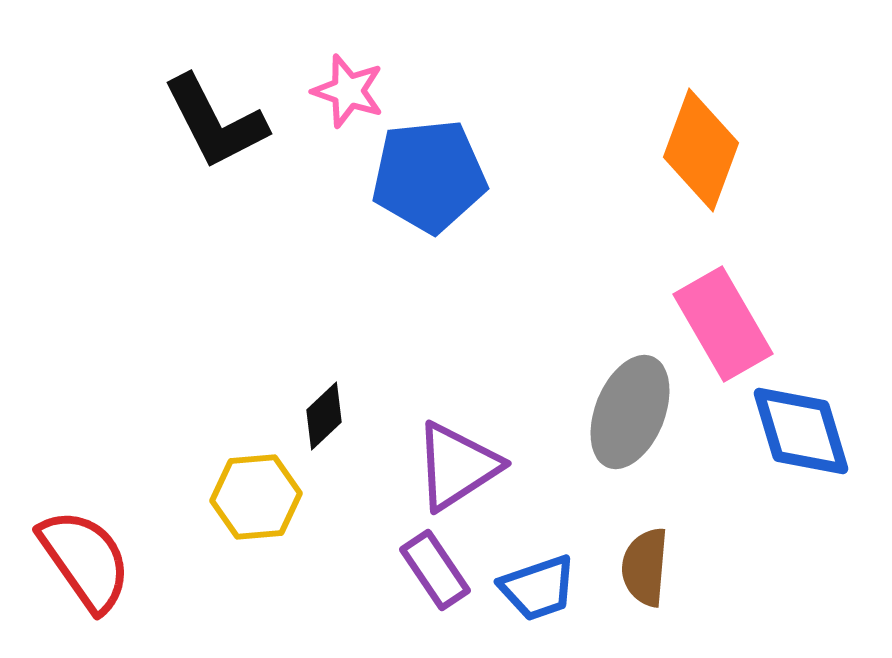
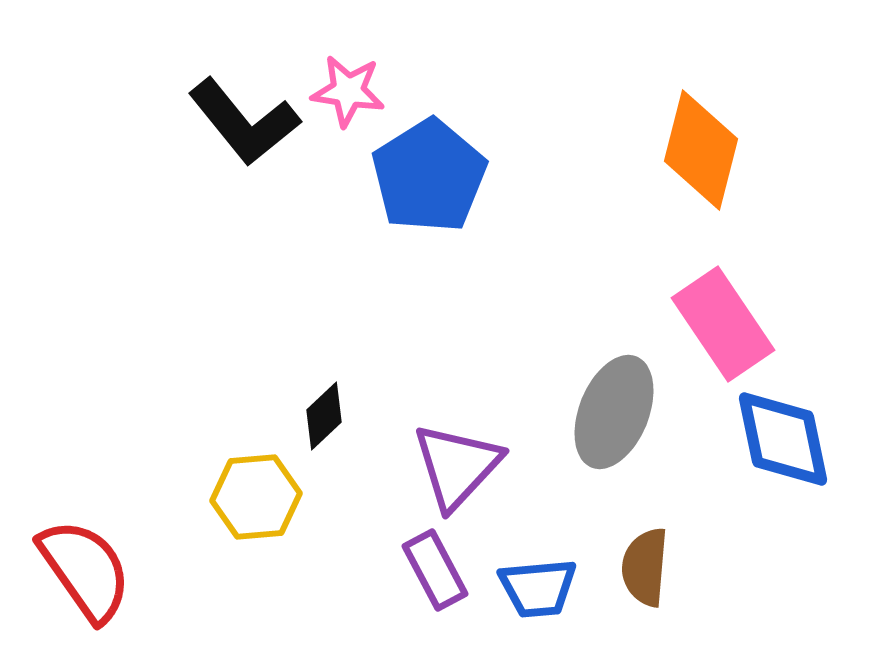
pink star: rotated 10 degrees counterclockwise
black L-shape: moved 29 px right; rotated 12 degrees counterclockwise
orange diamond: rotated 6 degrees counterclockwise
blue pentagon: rotated 26 degrees counterclockwise
pink rectangle: rotated 4 degrees counterclockwise
gray ellipse: moved 16 px left
blue diamond: moved 18 px left, 8 px down; rotated 5 degrees clockwise
purple triangle: rotated 14 degrees counterclockwise
red semicircle: moved 10 px down
purple rectangle: rotated 6 degrees clockwise
blue trapezoid: rotated 14 degrees clockwise
